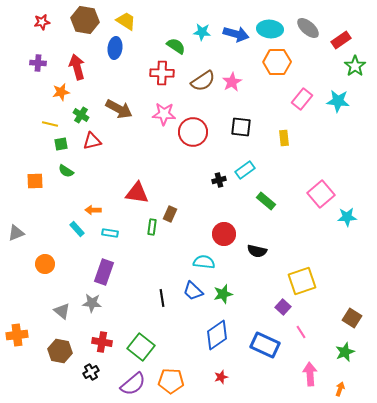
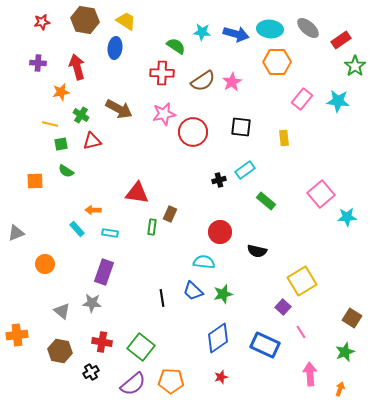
pink star at (164, 114): rotated 15 degrees counterclockwise
red circle at (224, 234): moved 4 px left, 2 px up
yellow square at (302, 281): rotated 12 degrees counterclockwise
blue diamond at (217, 335): moved 1 px right, 3 px down
